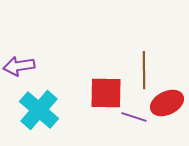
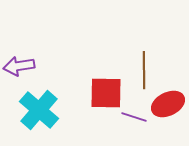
red ellipse: moved 1 px right, 1 px down
